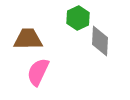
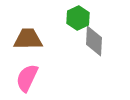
gray diamond: moved 6 px left
pink semicircle: moved 11 px left, 6 px down
